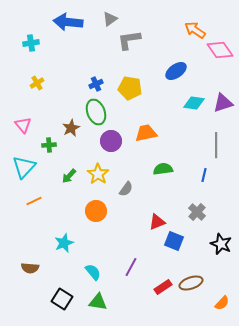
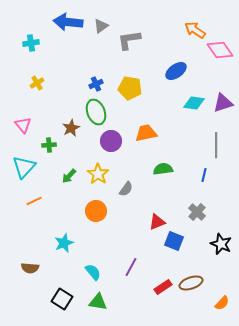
gray triangle: moved 9 px left, 7 px down
